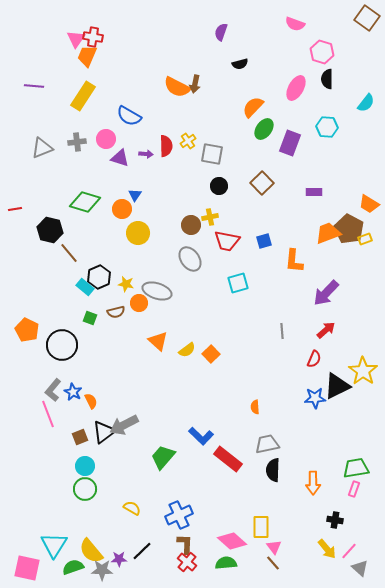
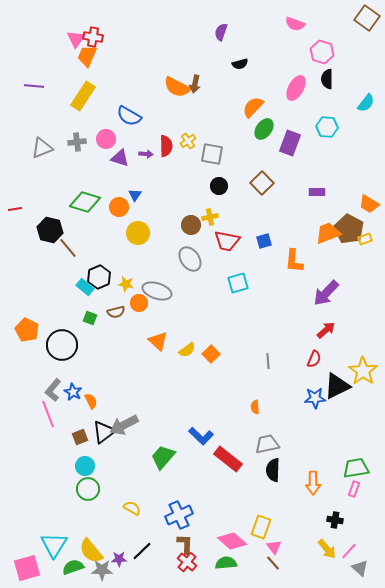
purple rectangle at (314, 192): moved 3 px right
orange circle at (122, 209): moved 3 px left, 2 px up
brown line at (69, 253): moved 1 px left, 5 px up
gray line at (282, 331): moved 14 px left, 30 px down
green circle at (85, 489): moved 3 px right
yellow rectangle at (261, 527): rotated 20 degrees clockwise
pink square at (27, 568): rotated 28 degrees counterclockwise
